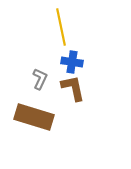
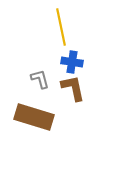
gray L-shape: rotated 40 degrees counterclockwise
